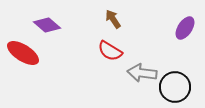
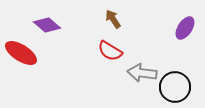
red ellipse: moved 2 px left
